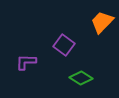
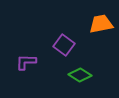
orange trapezoid: moved 1 px left, 2 px down; rotated 35 degrees clockwise
green diamond: moved 1 px left, 3 px up
